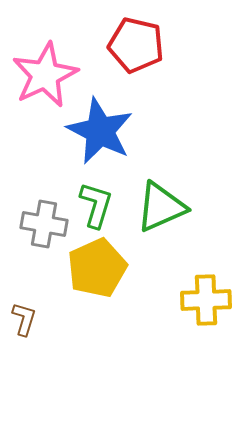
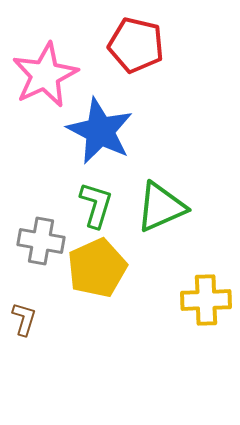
gray cross: moved 3 px left, 17 px down
